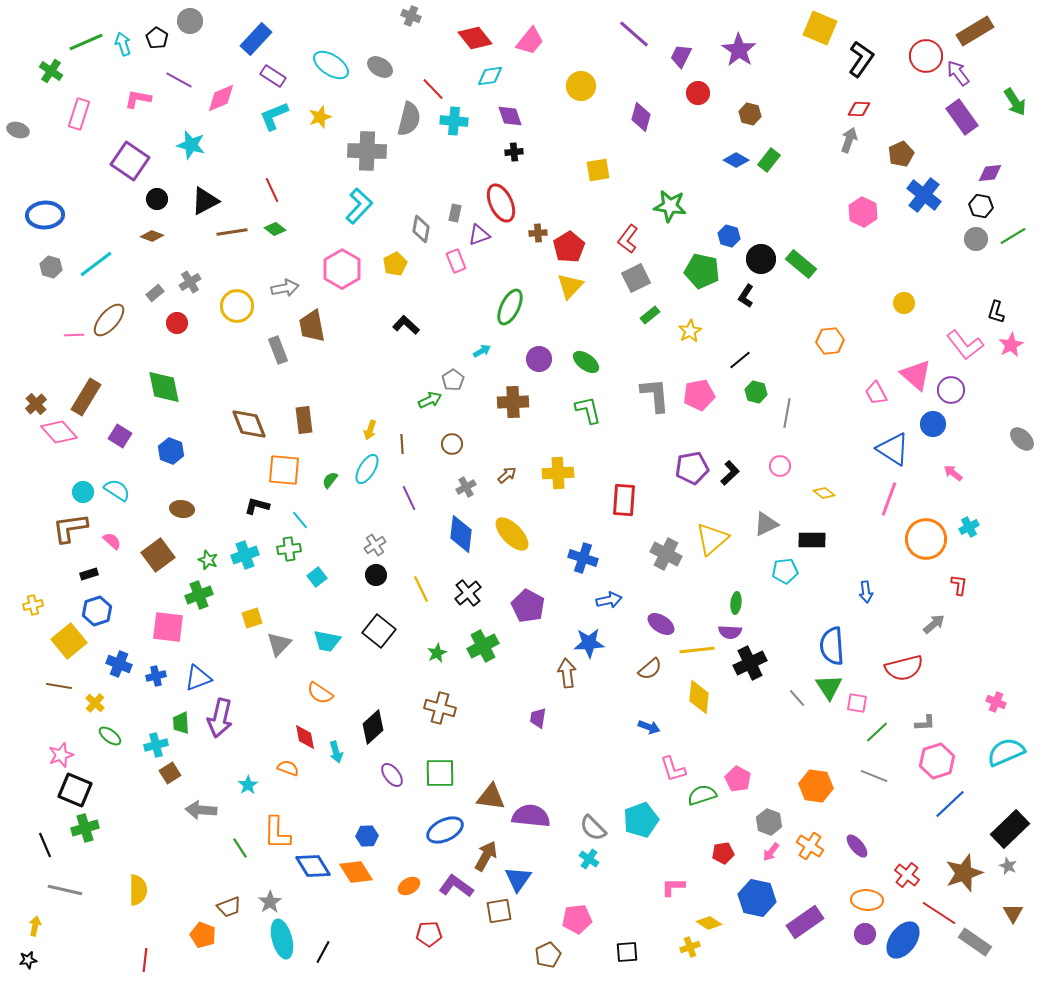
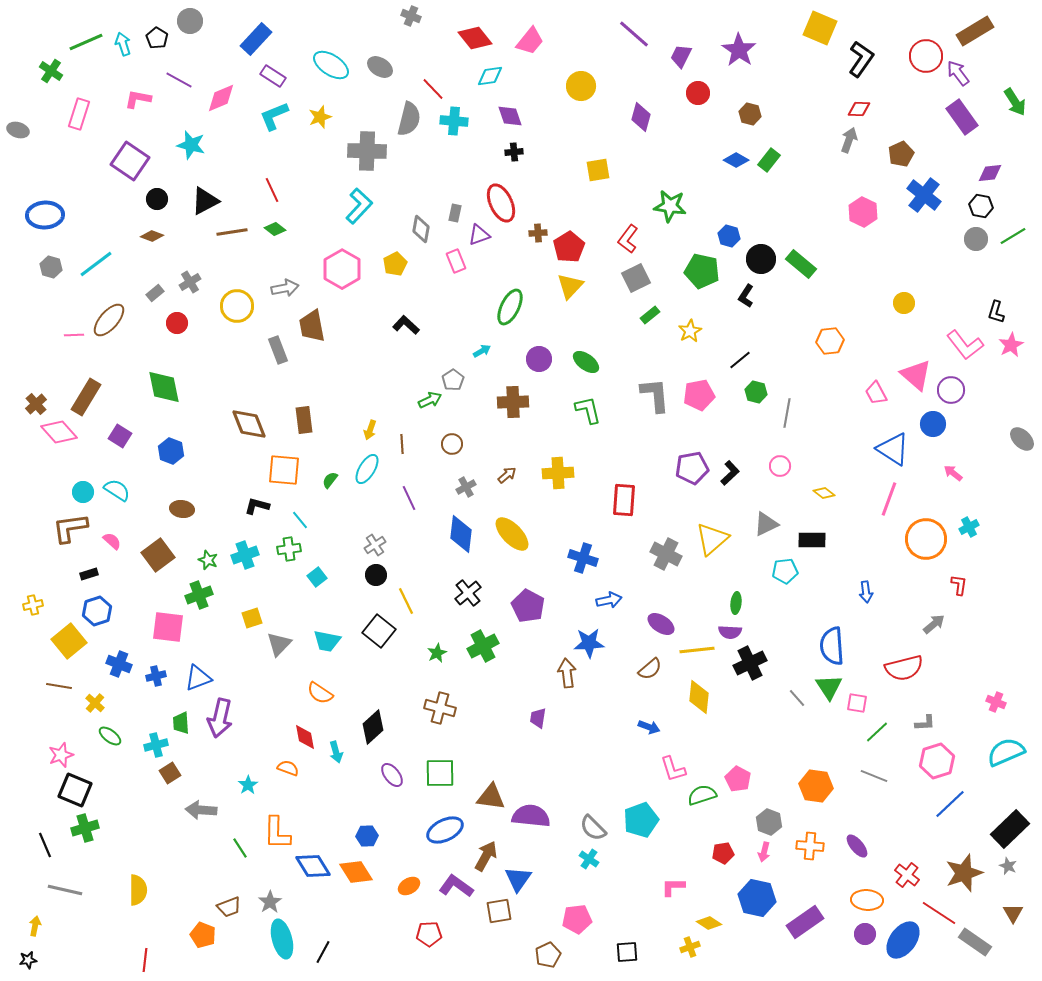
yellow line at (421, 589): moved 15 px left, 12 px down
orange cross at (810, 846): rotated 28 degrees counterclockwise
pink arrow at (771, 852): moved 7 px left; rotated 24 degrees counterclockwise
